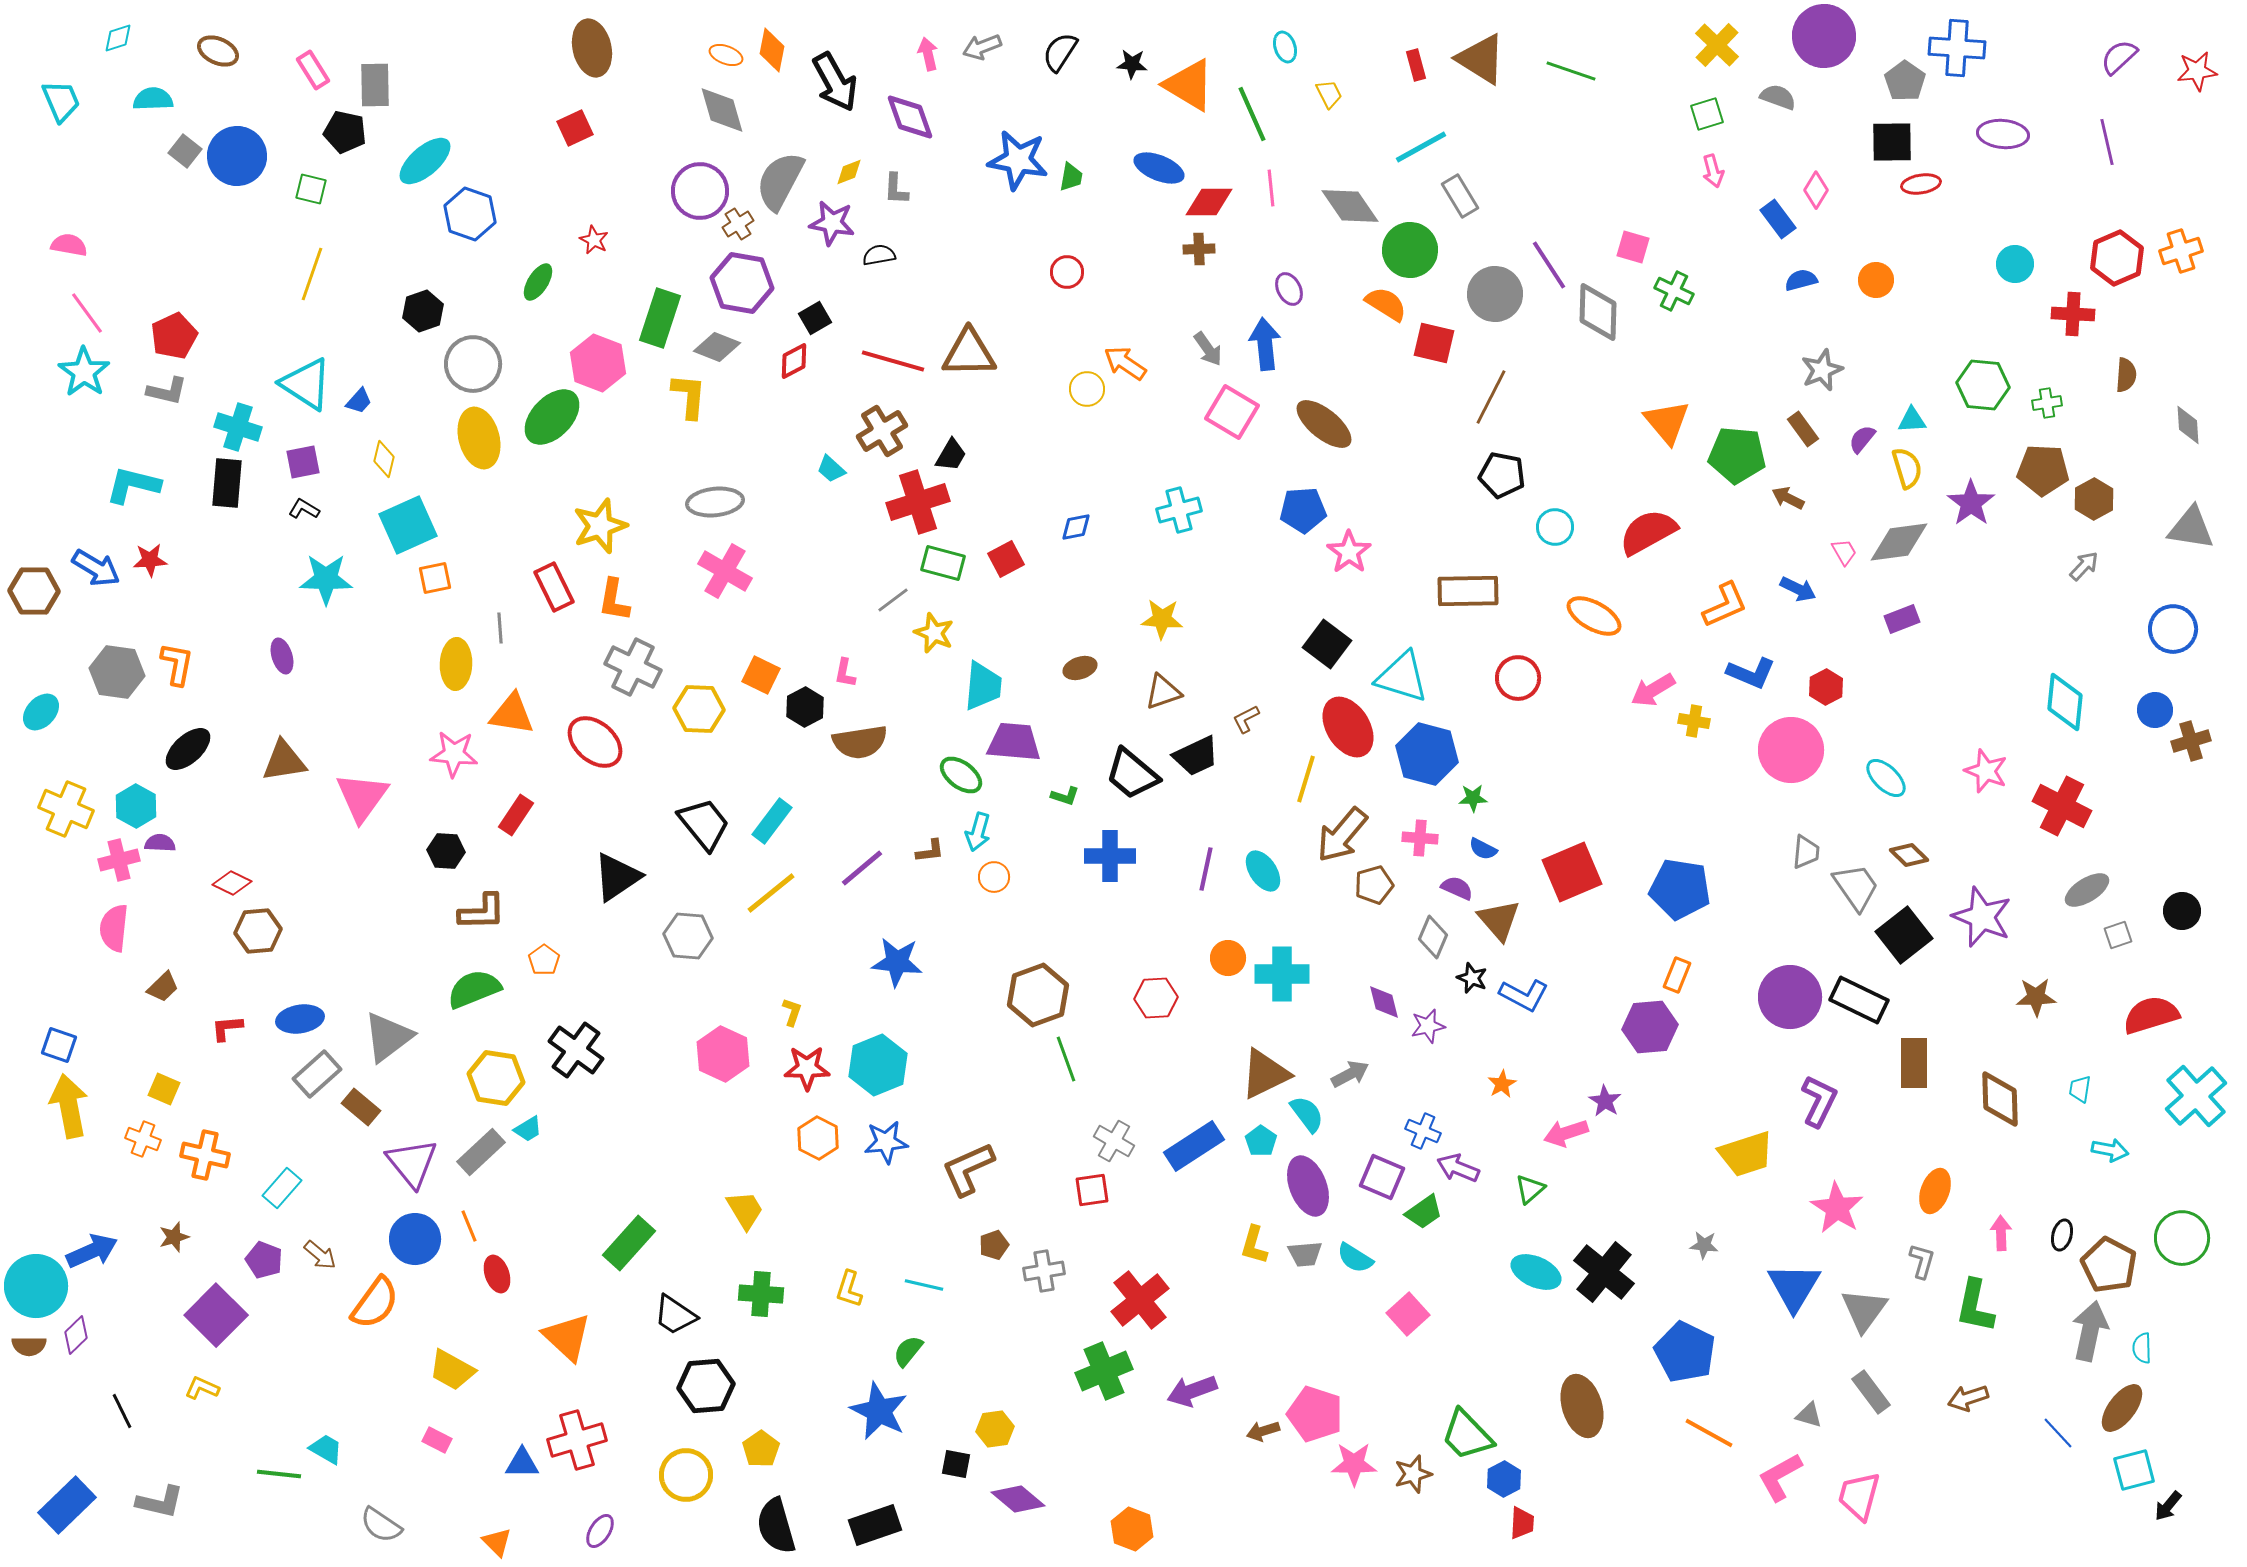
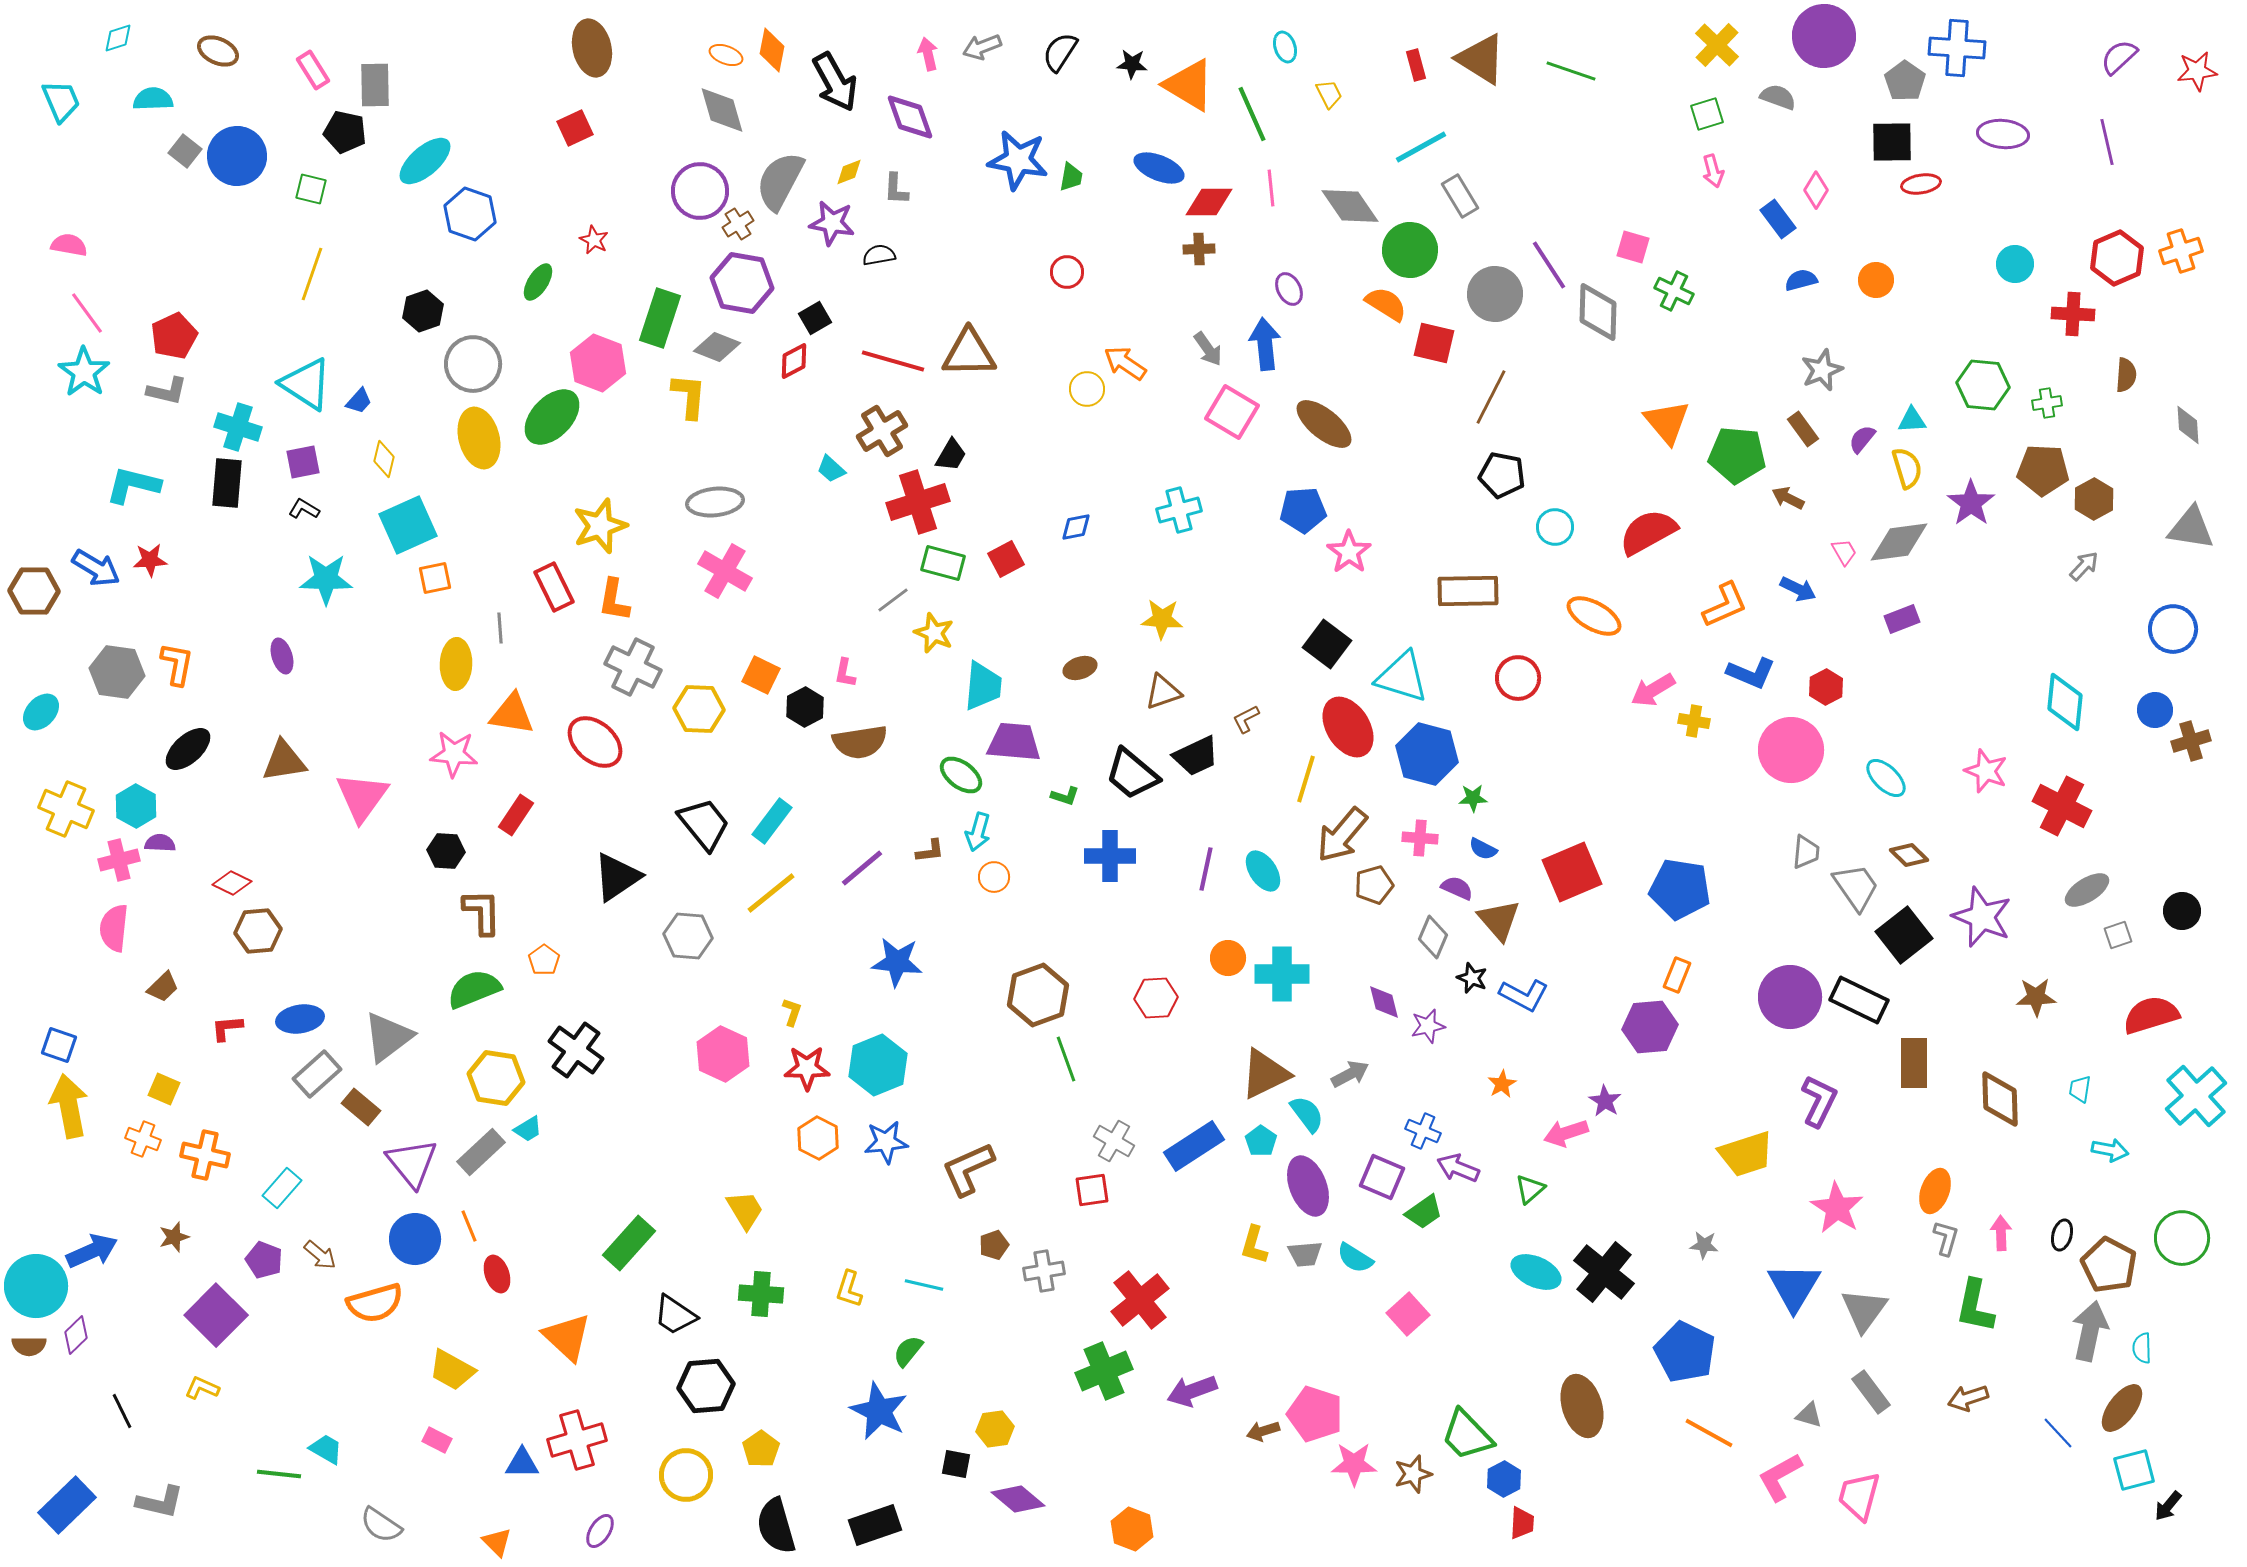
brown L-shape at (482, 912): rotated 90 degrees counterclockwise
gray L-shape at (1922, 1261): moved 24 px right, 23 px up
orange semicircle at (375, 1303): rotated 38 degrees clockwise
